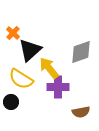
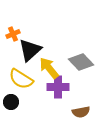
orange cross: moved 1 px down; rotated 24 degrees clockwise
gray diamond: moved 10 px down; rotated 65 degrees clockwise
